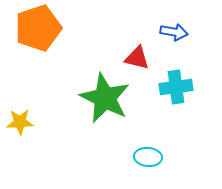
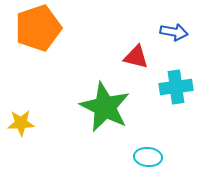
red triangle: moved 1 px left, 1 px up
green star: moved 9 px down
yellow star: moved 1 px right, 1 px down
